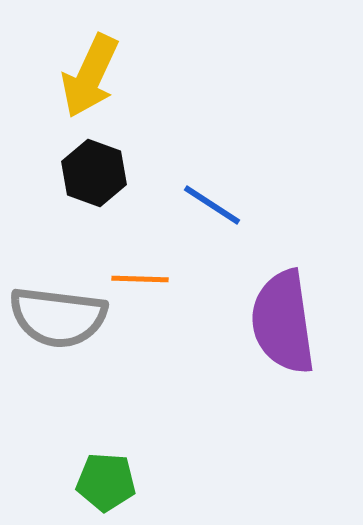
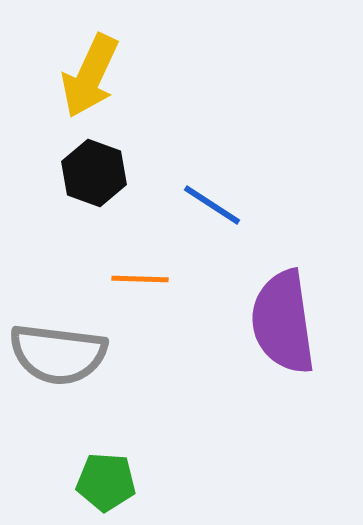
gray semicircle: moved 37 px down
